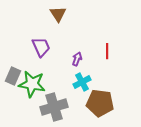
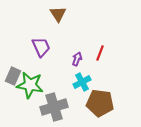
red line: moved 7 px left, 2 px down; rotated 21 degrees clockwise
green star: moved 2 px left, 1 px down
